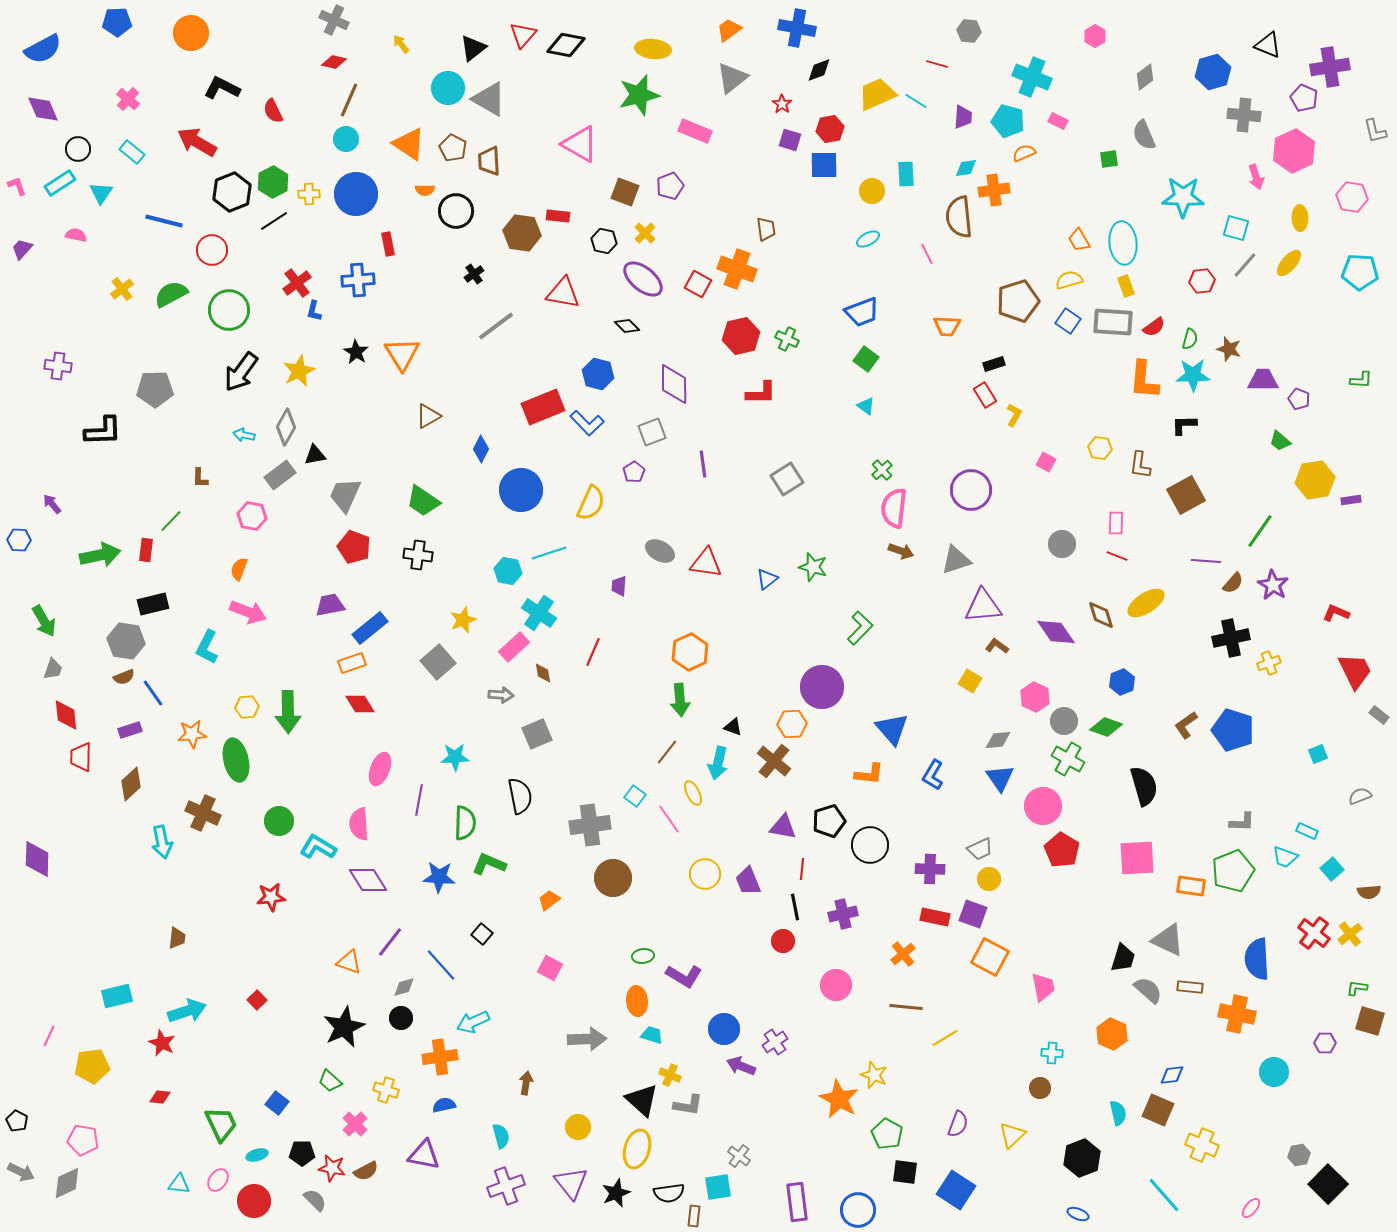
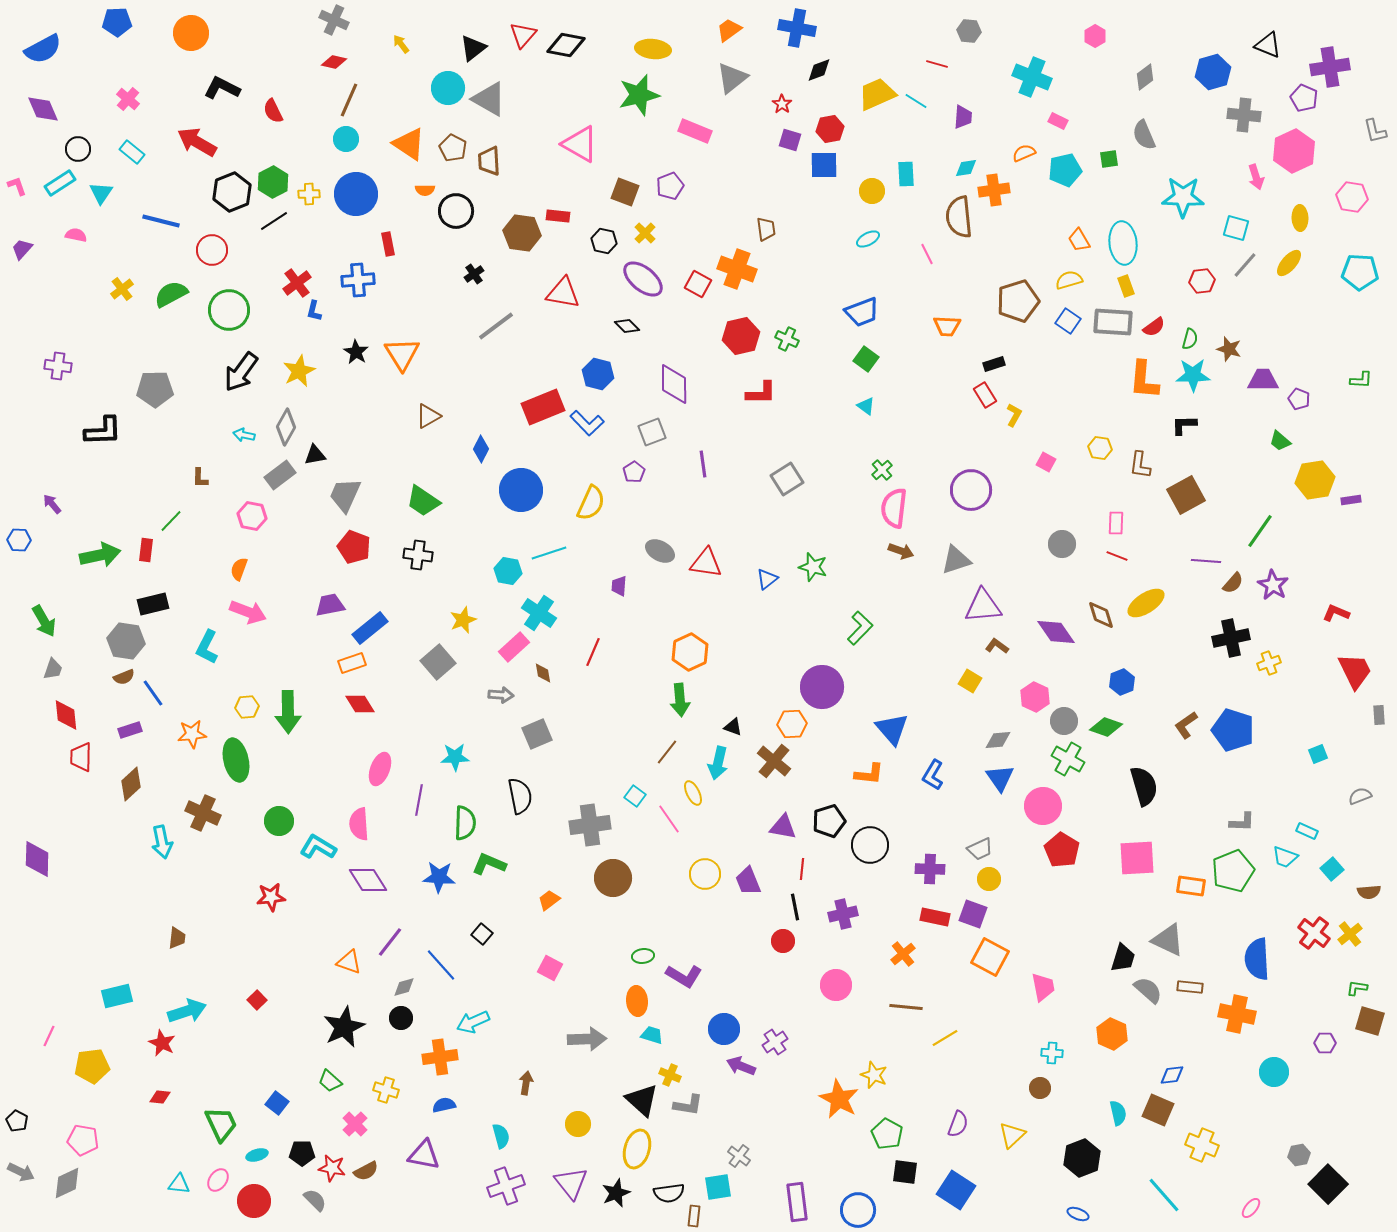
cyan pentagon at (1008, 121): moved 57 px right, 49 px down; rotated 28 degrees counterclockwise
blue line at (164, 221): moved 3 px left
gray rectangle at (1379, 715): rotated 48 degrees clockwise
yellow circle at (578, 1127): moved 3 px up
